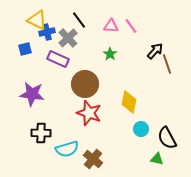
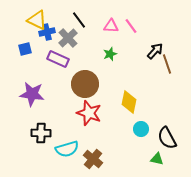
green star: rotated 16 degrees clockwise
